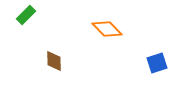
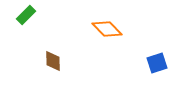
brown diamond: moved 1 px left
